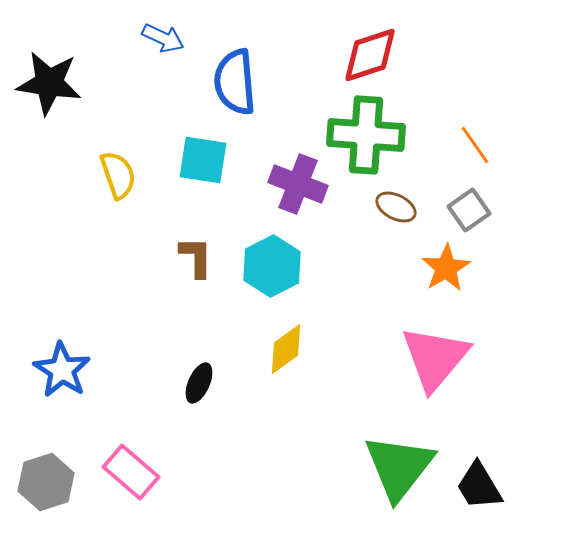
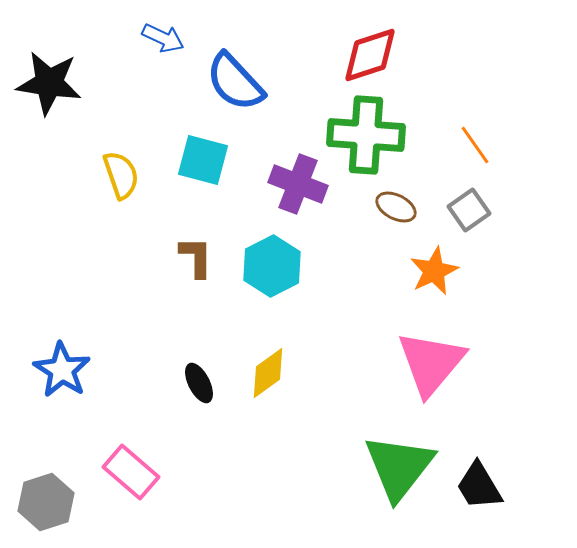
blue semicircle: rotated 38 degrees counterclockwise
cyan square: rotated 6 degrees clockwise
yellow semicircle: moved 3 px right
orange star: moved 12 px left, 3 px down; rotated 6 degrees clockwise
yellow diamond: moved 18 px left, 24 px down
pink triangle: moved 4 px left, 5 px down
black ellipse: rotated 51 degrees counterclockwise
gray hexagon: moved 20 px down
